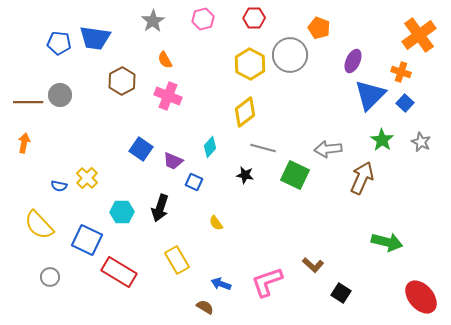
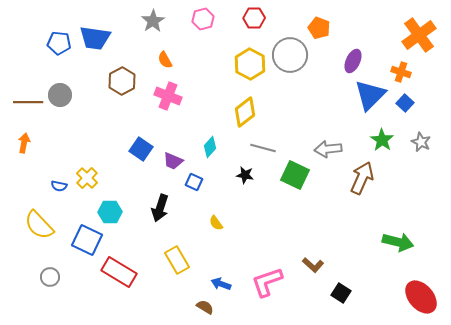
cyan hexagon at (122, 212): moved 12 px left
green arrow at (387, 242): moved 11 px right
